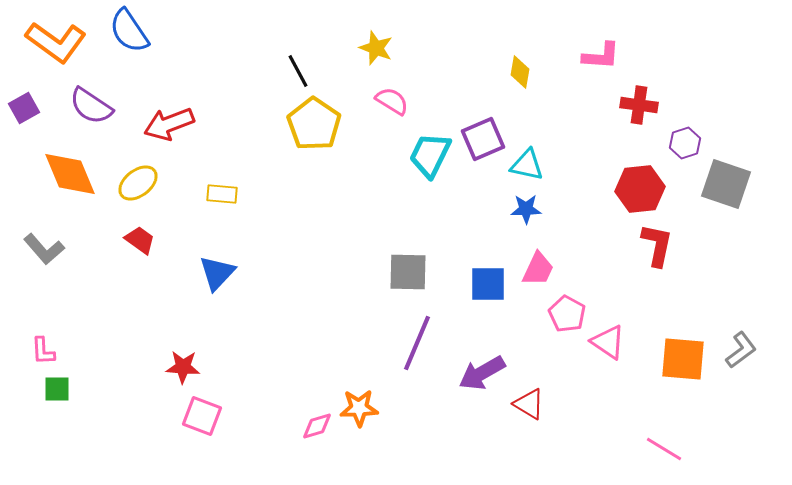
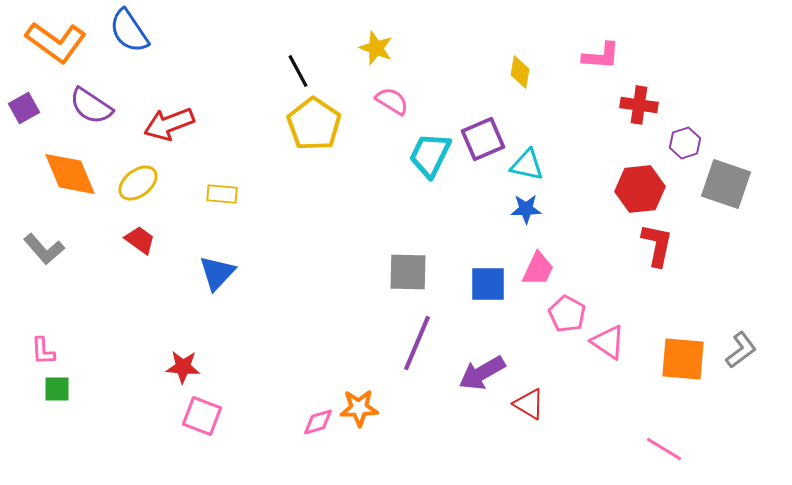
pink diamond at (317, 426): moved 1 px right, 4 px up
